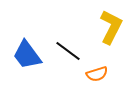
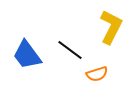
black line: moved 2 px right, 1 px up
